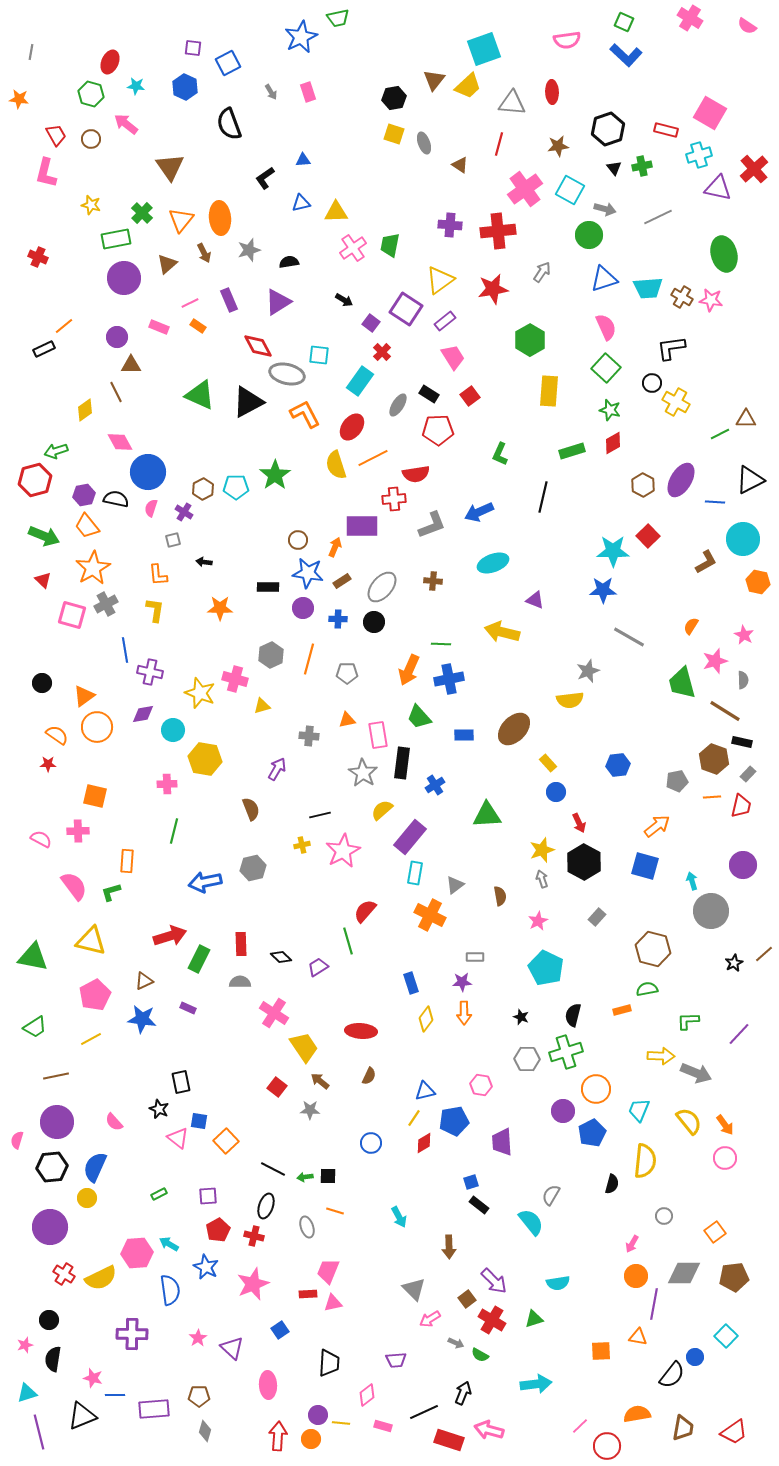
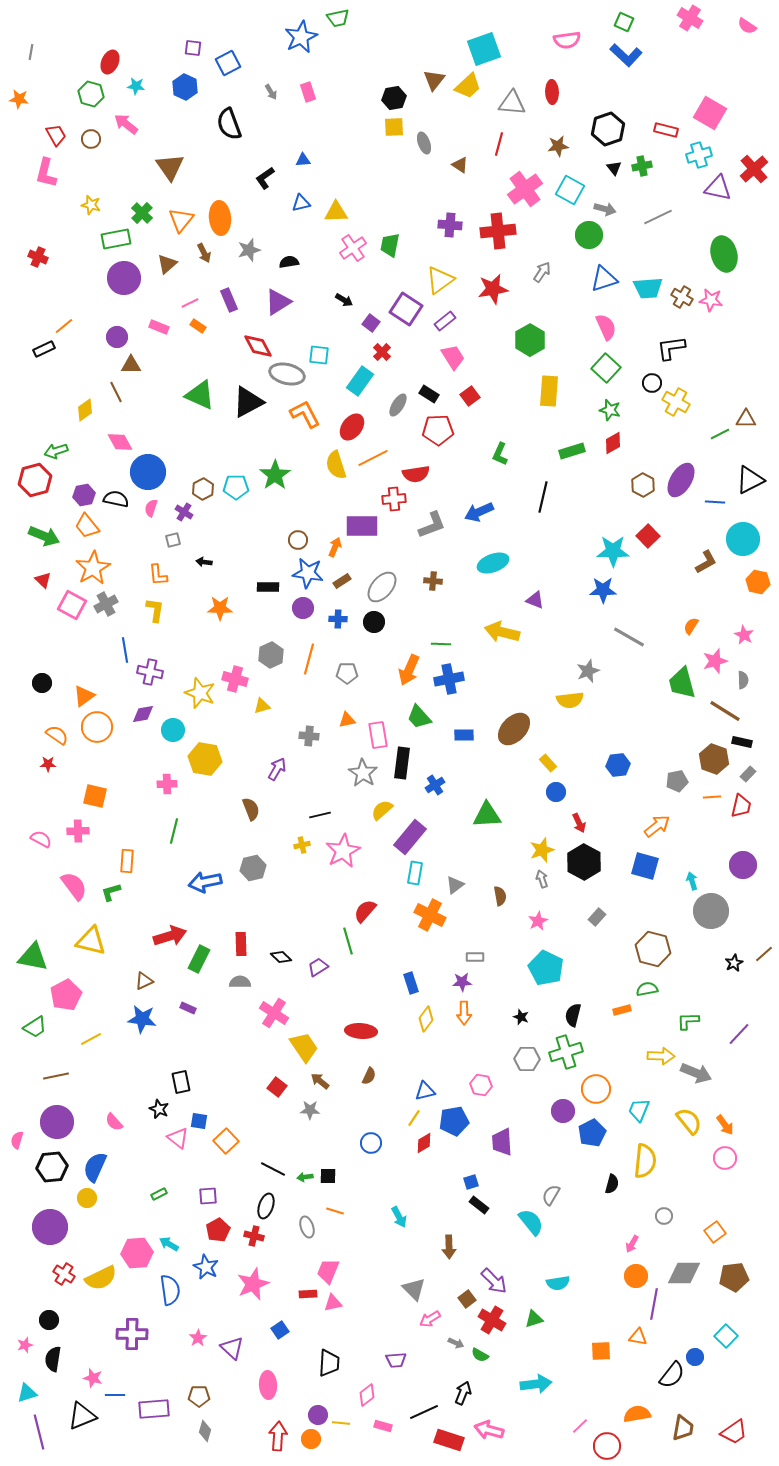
yellow square at (394, 134): moved 7 px up; rotated 20 degrees counterclockwise
pink square at (72, 615): moved 10 px up; rotated 12 degrees clockwise
pink pentagon at (95, 995): moved 29 px left
